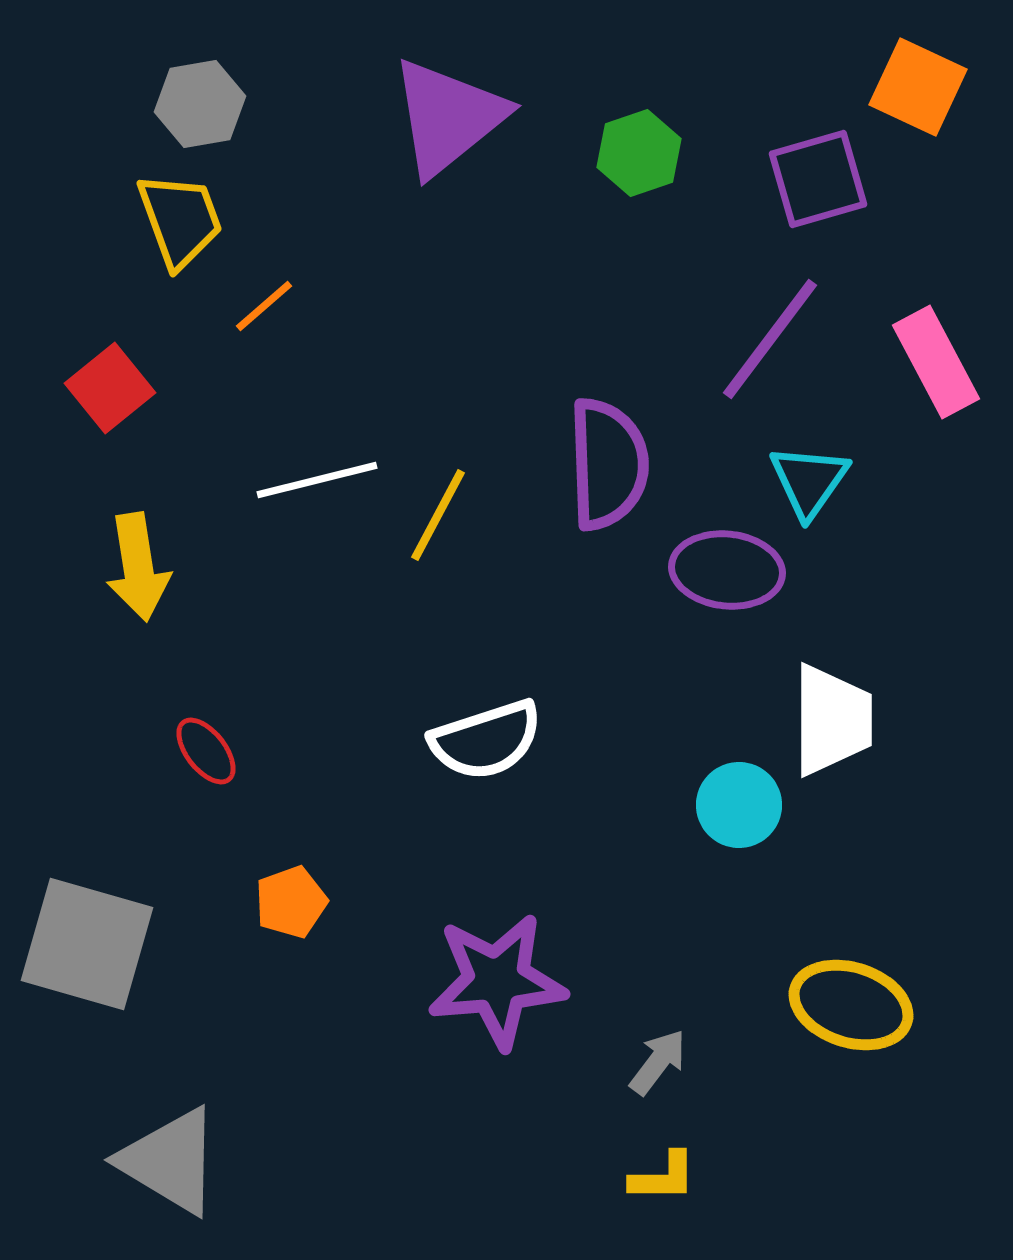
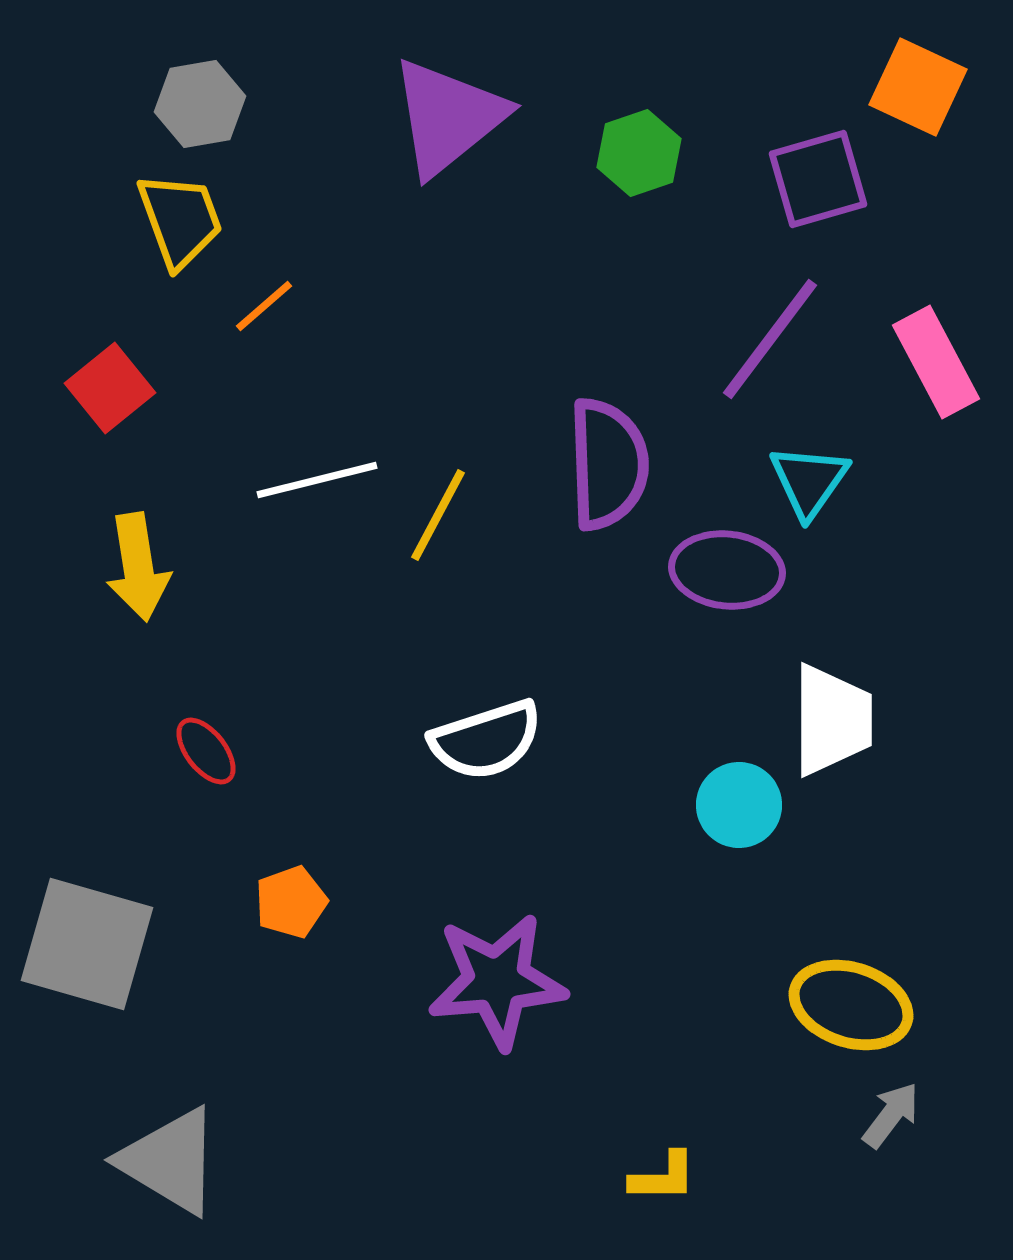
gray arrow: moved 233 px right, 53 px down
